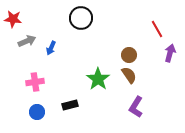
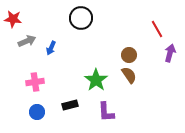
green star: moved 2 px left, 1 px down
purple L-shape: moved 30 px left, 5 px down; rotated 35 degrees counterclockwise
